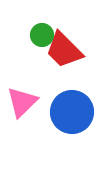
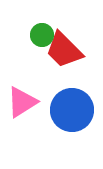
pink triangle: rotated 12 degrees clockwise
blue circle: moved 2 px up
